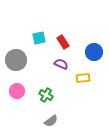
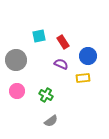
cyan square: moved 2 px up
blue circle: moved 6 px left, 4 px down
